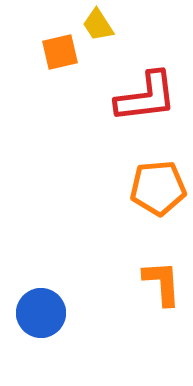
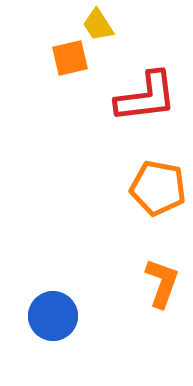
orange square: moved 10 px right, 6 px down
orange pentagon: rotated 16 degrees clockwise
orange L-shape: rotated 24 degrees clockwise
blue circle: moved 12 px right, 3 px down
